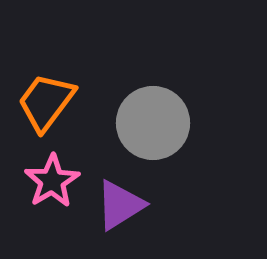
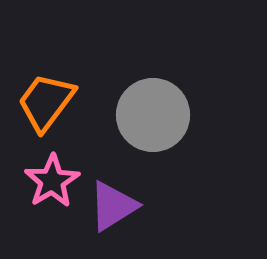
gray circle: moved 8 px up
purple triangle: moved 7 px left, 1 px down
